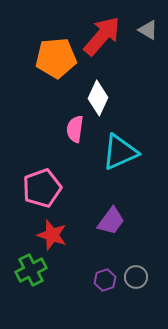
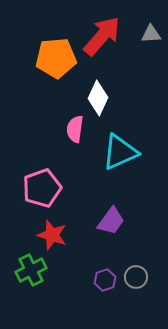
gray triangle: moved 3 px right, 4 px down; rotated 35 degrees counterclockwise
